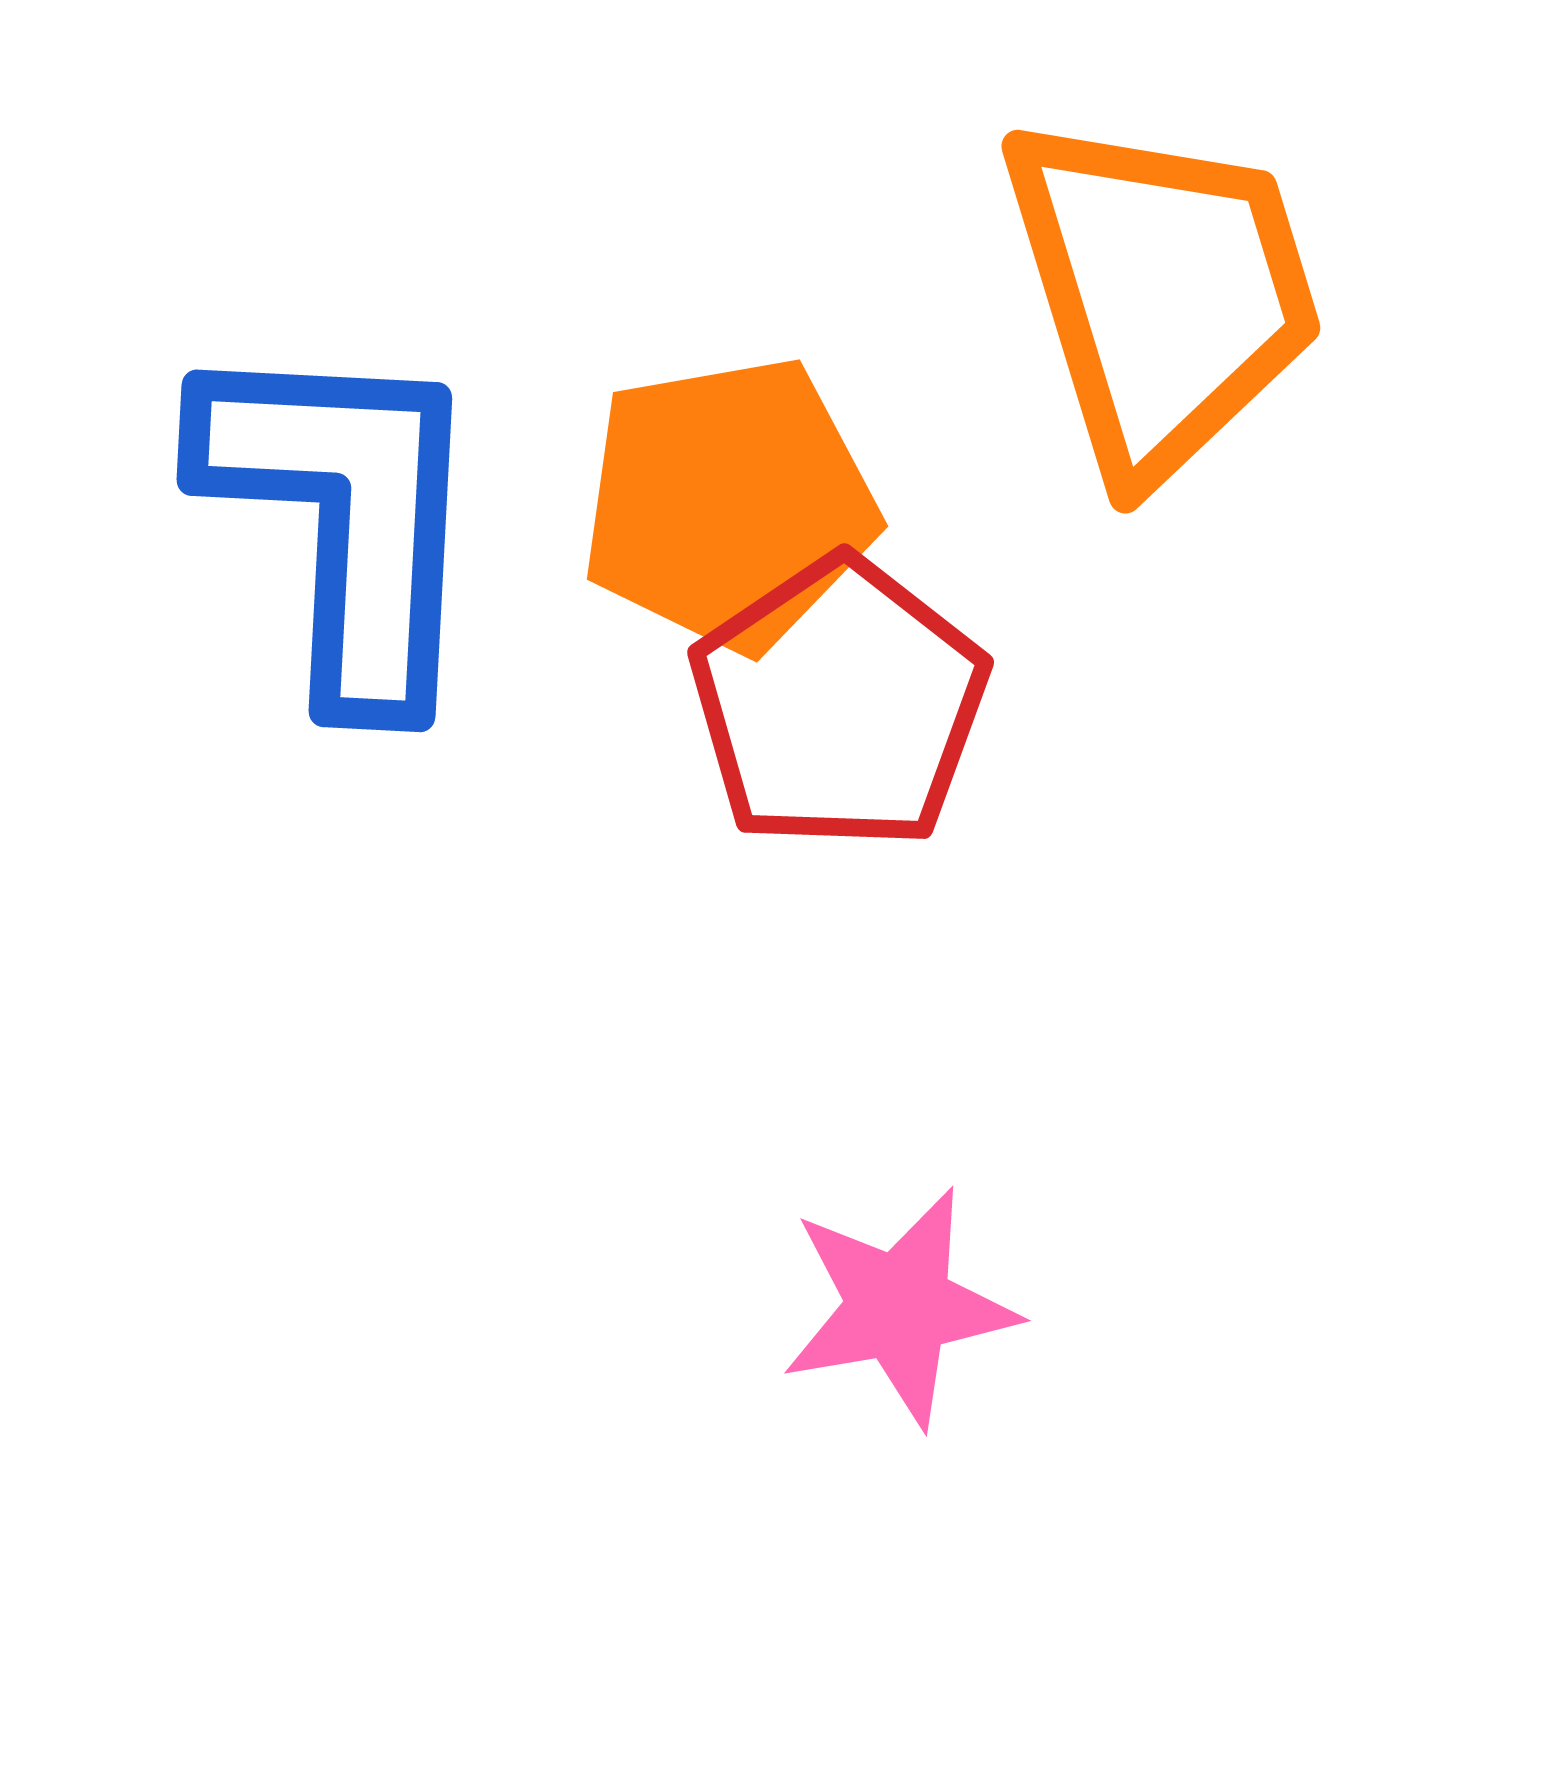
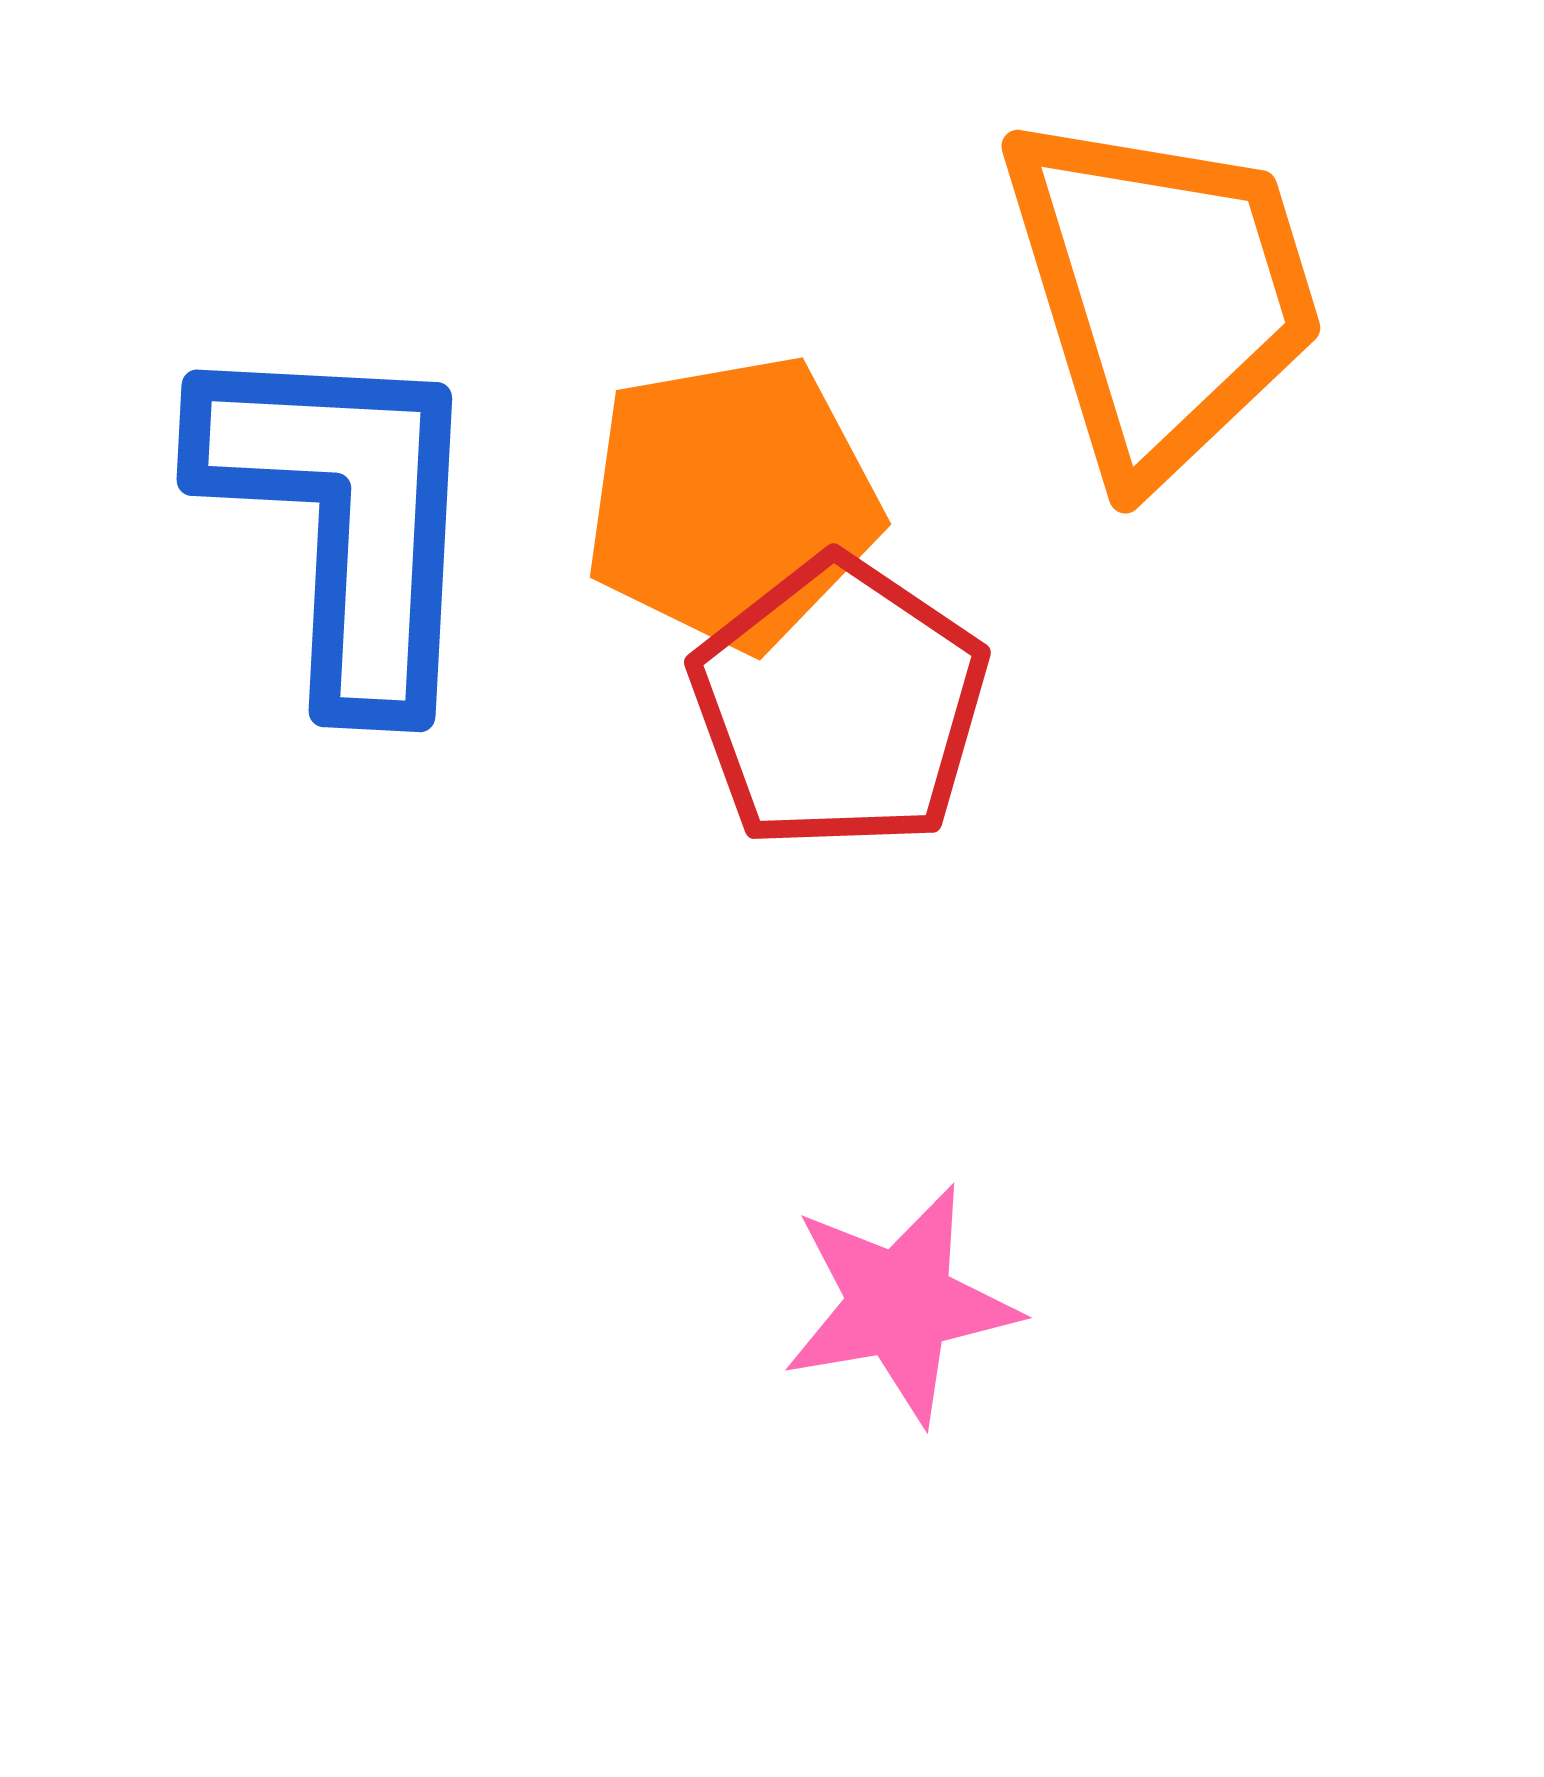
orange pentagon: moved 3 px right, 2 px up
red pentagon: rotated 4 degrees counterclockwise
pink star: moved 1 px right, 3 px up
